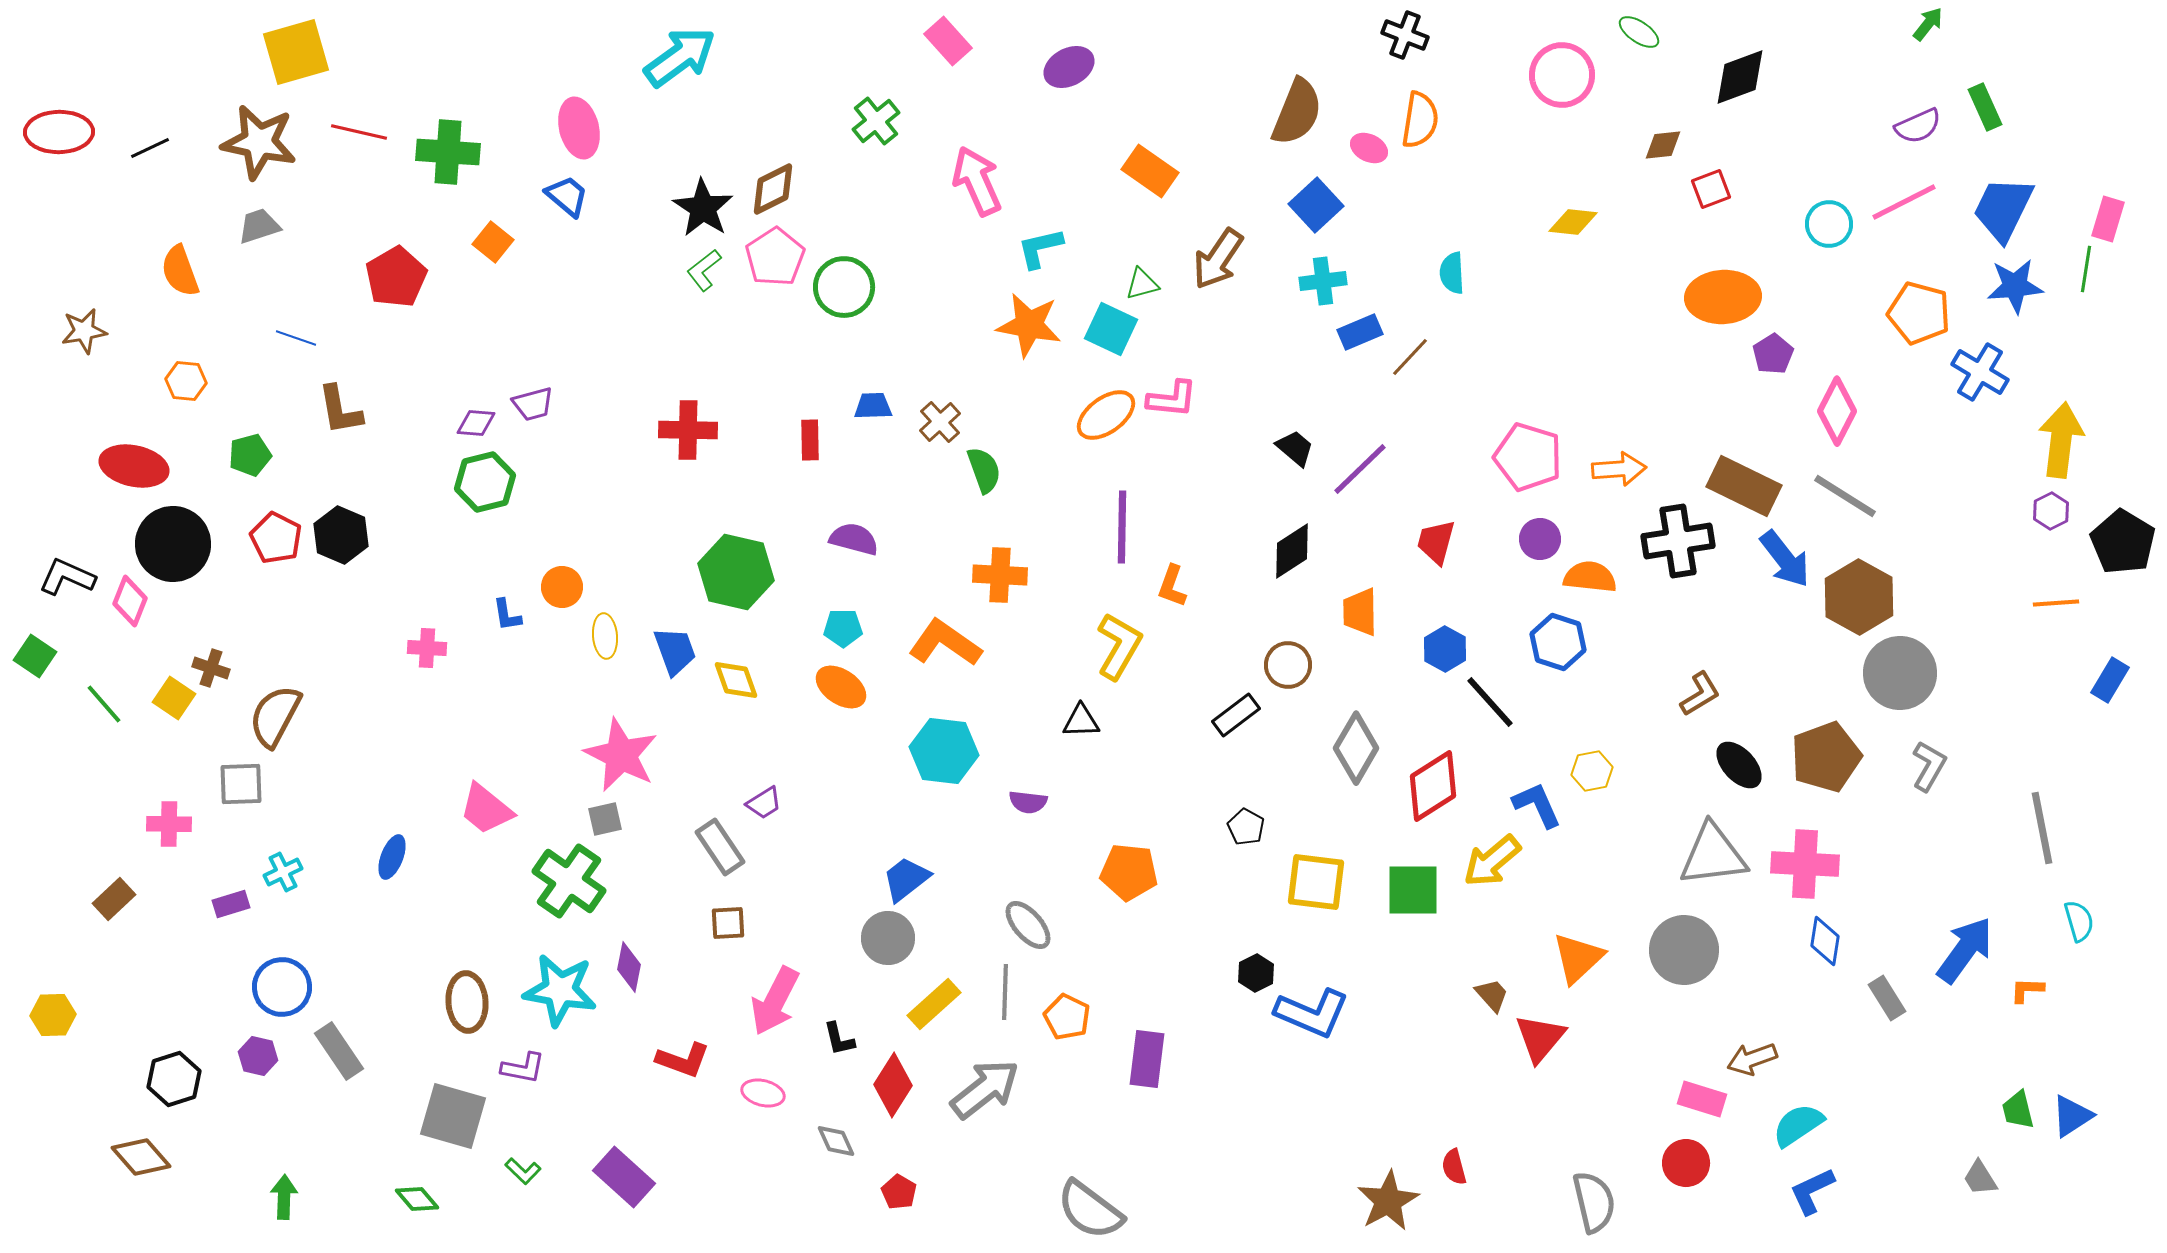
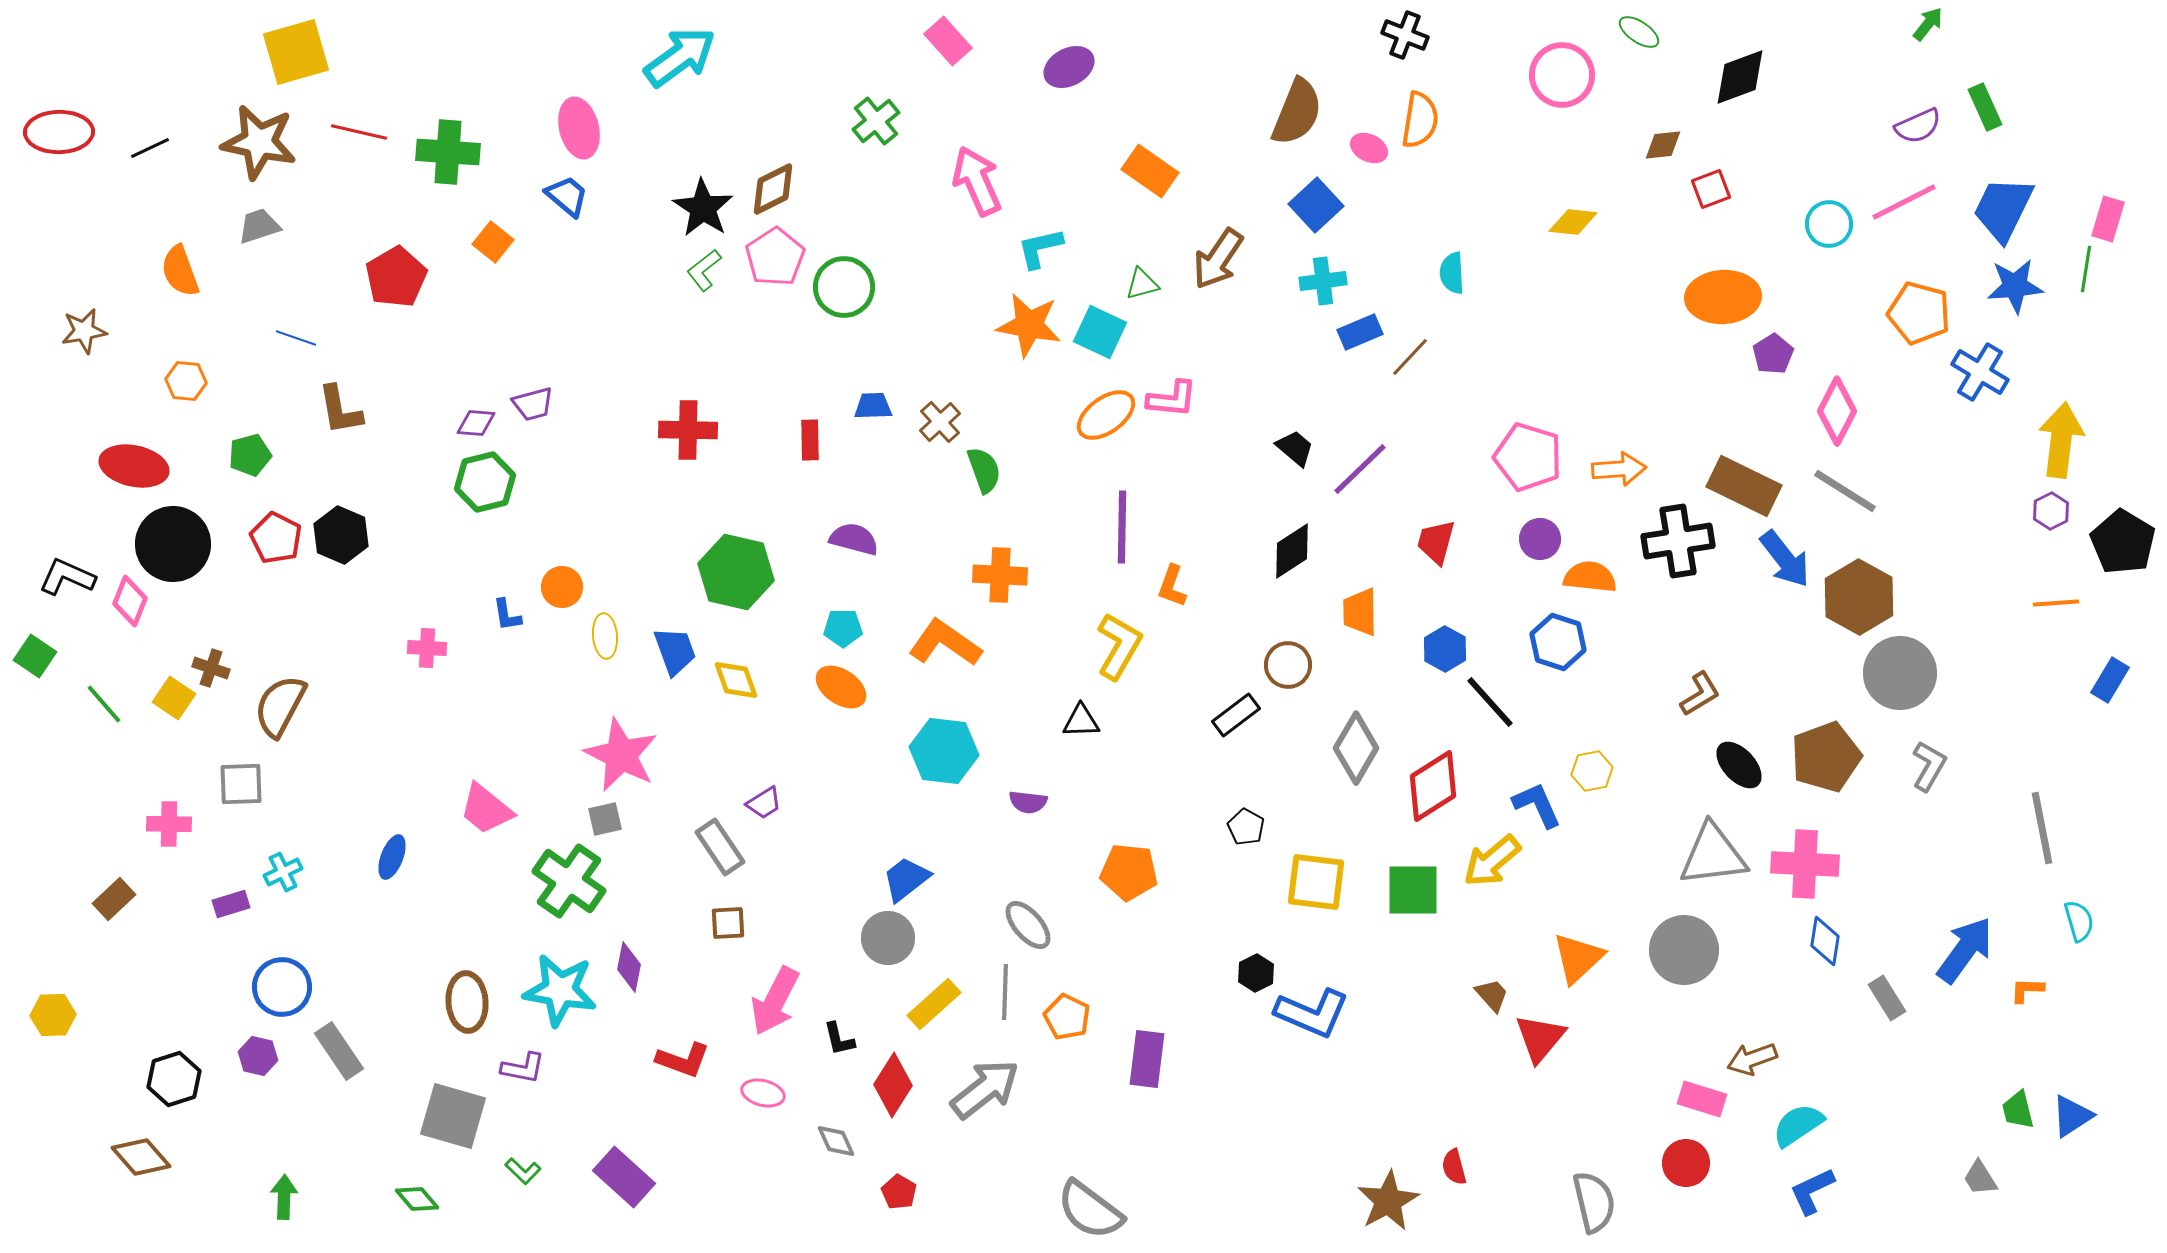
cyan square at (1111, 329): moved 11 px left, 3 px down
gray line at (1845, 496): moved 5 px up
brown semicircle at (275, 716): moved 5 px right, 10 px up
